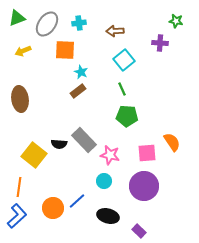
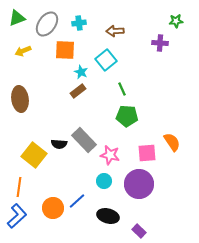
green star: rotated 16 degrees counterclockwise
cyan square: moved 18 px left
purple circle: moved 5 px left, 2 px up
